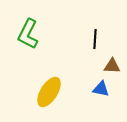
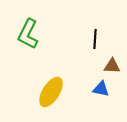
yellow ellipse: moved 2 px right
